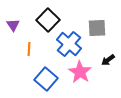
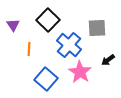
blue cross: moved 1 px down
